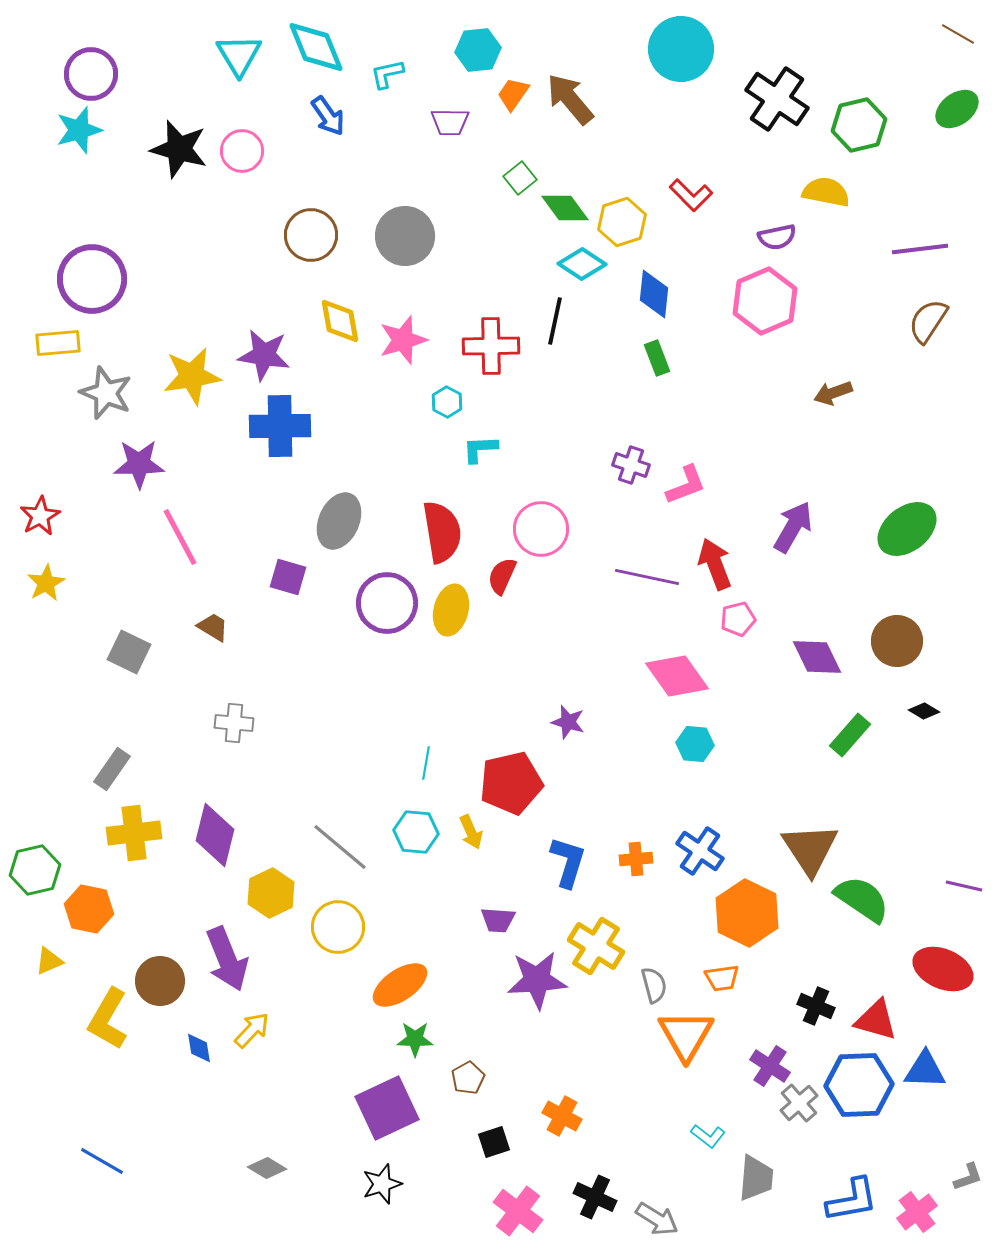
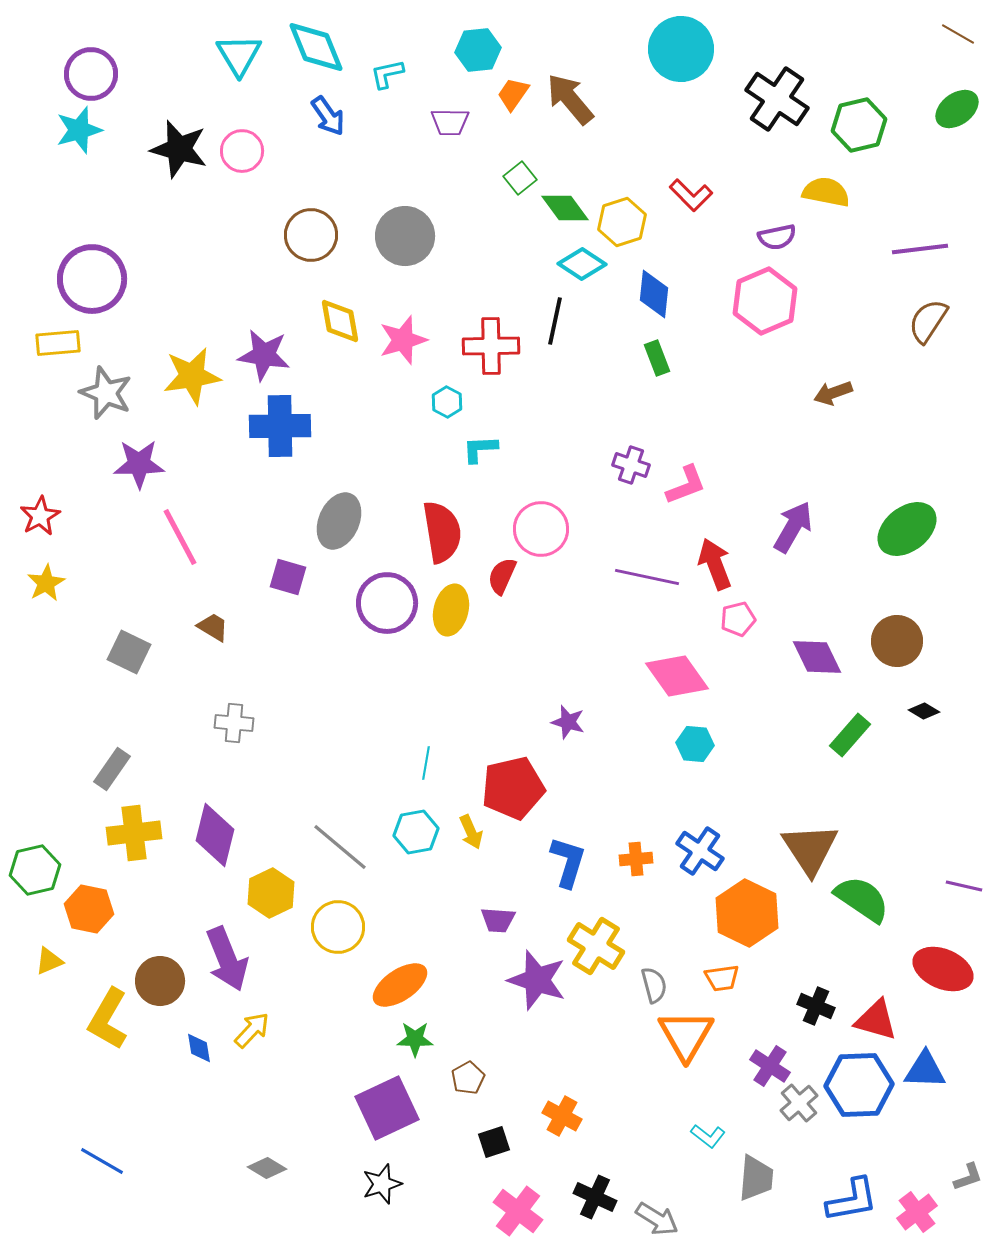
red pentagon at (511, 783): moved 2 px right, 5 px down
cyan hexagon at (416, 832): rotated 15 degrees counterclockwise
purple star at (537, 980): rotated 22 degrees clockwise
